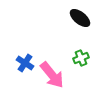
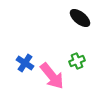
green cross: moved 4 px left, 3 px down
pink arrow: moved 1 px down
